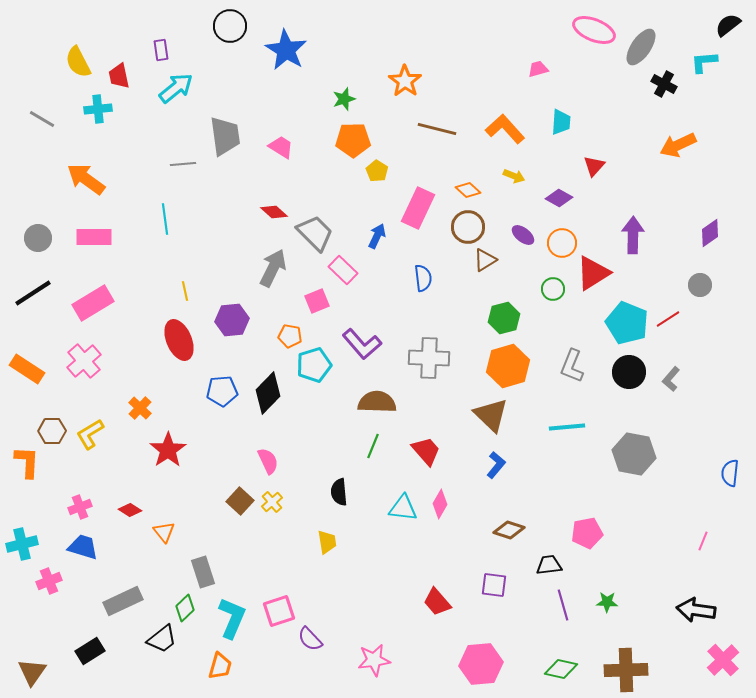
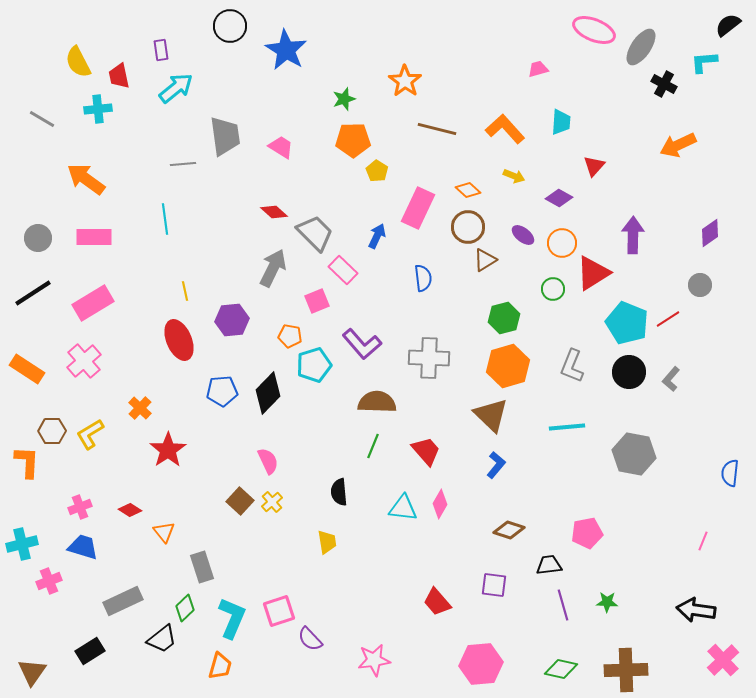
gray rectangle at (203, 572): moved 1 px left, 5 px up
